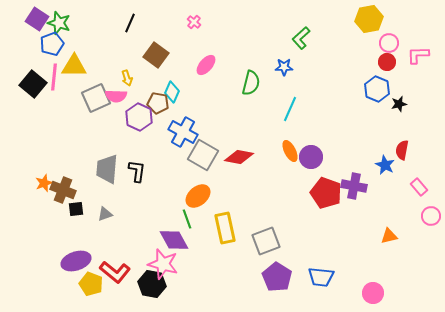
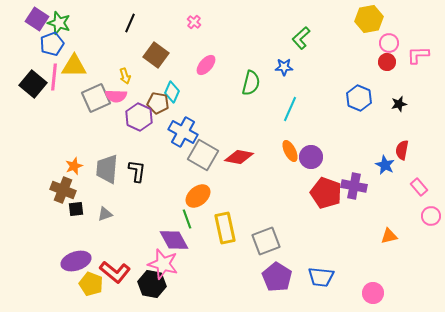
yellow arrow at (127, 78): moved 2 px left, 2 px up
blue hexagon at (377, 89): moved 18 px left, 9 px down
orange star at (44, 183): moved 30 px right, 17 px up
